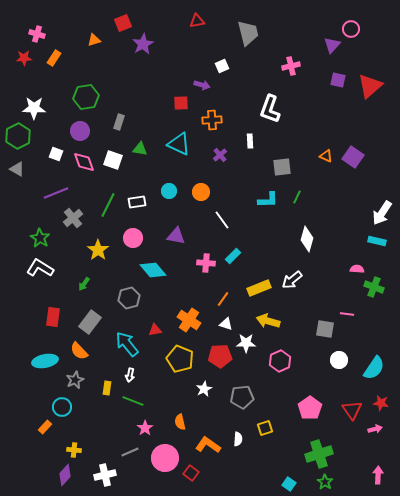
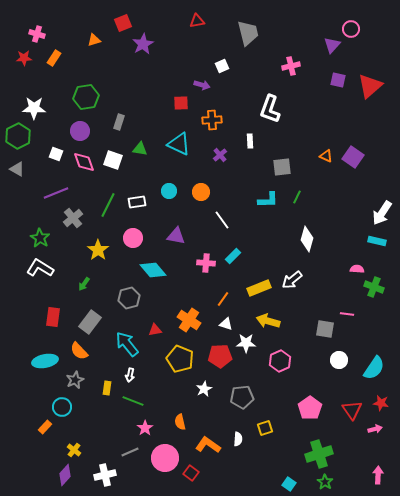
yellow cross at (74, 450): rotated 32 degrees clockwise
